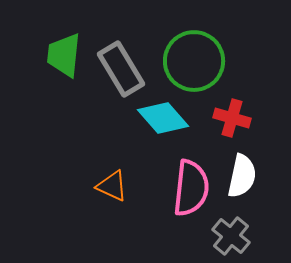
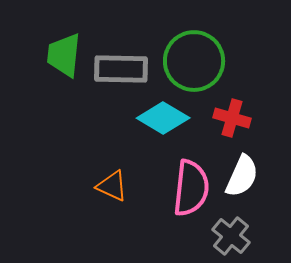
gray rectangle: rotated 58 degrees counterclockwise
cyan diamond: rotated 18 degrees counterclockwise
white semicircle: rotated 12 degrees clockwise
